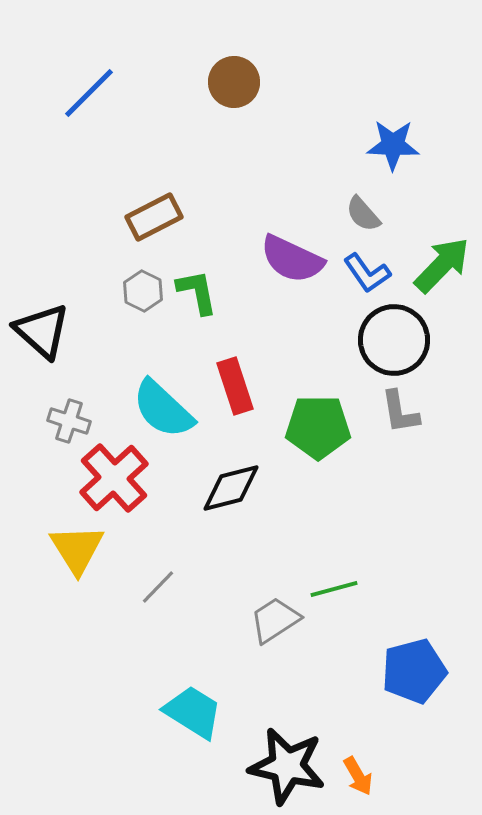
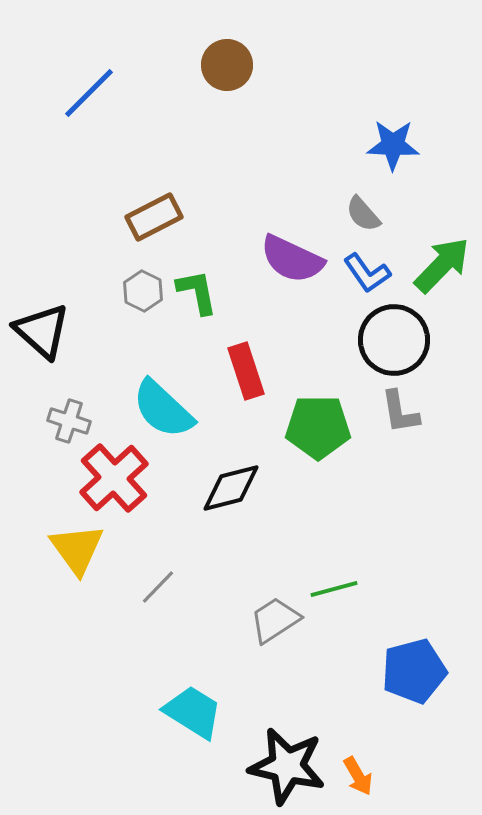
brown circle: moved 7 px left, 17 px up
red rectangle: moved 11 px right, 15 px up
yellow triangle: rotated 4 degrees counterclockwise
